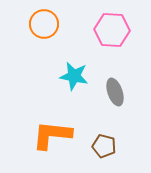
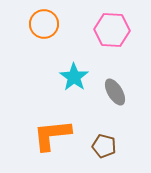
cyan star: moved 1 px down; rotated 24 degrees clockwise
gray ellipse: rotated 12 degrees counterclockwise
orange L-shape: rotated 12 degrees counterclockwise
